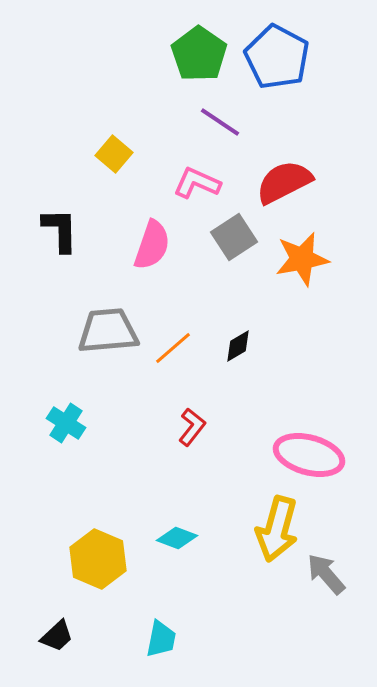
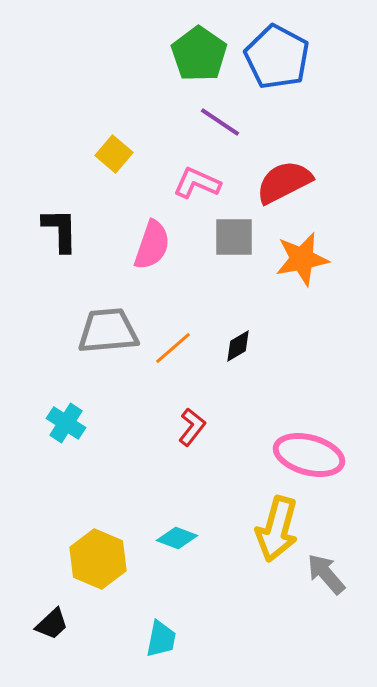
gray square: rotated 33 degrees clockwise
black trapezoid: moved 5 px left, 12 px up
